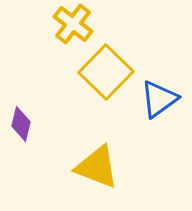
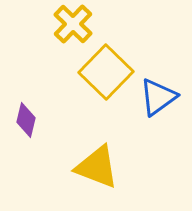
yellow cross: rotated 6 degrees clockwise
blue triangle: moved 1 px left, 2 px up
purple diamond: moved 5 px right, 4 px up
